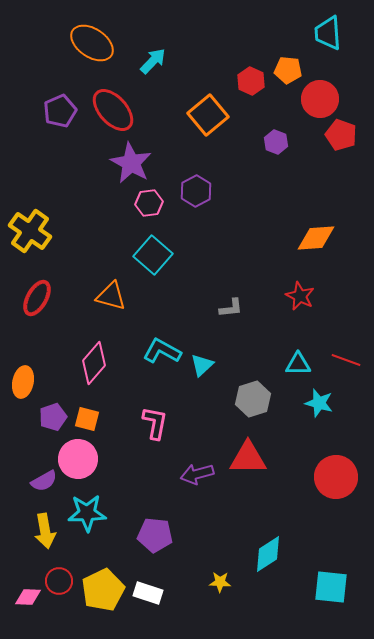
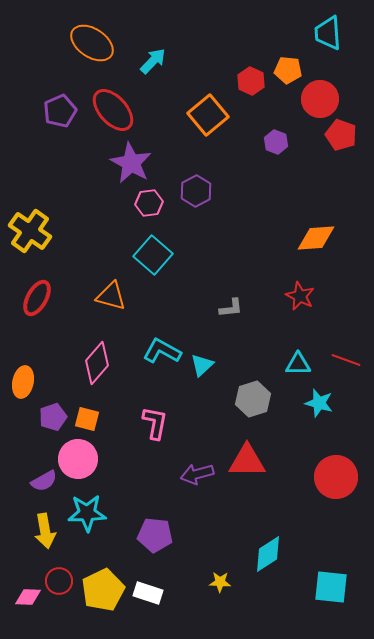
pink diamond at (94, 363): moved 3 px right
red triangle at (248, 458): moved 1 px left, 3 px down
